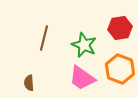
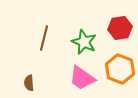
green star: moved 3 px up
